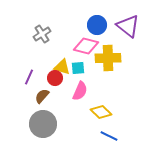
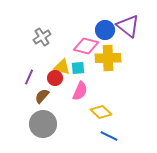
blue circle: moved 8 px right, 5 px down
gray cross: moved 3 px down
